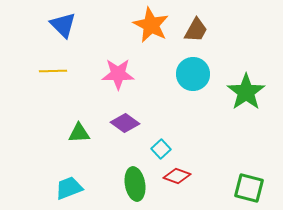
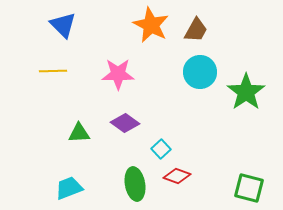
cyan circle: moved 7 px right, 2 px up
